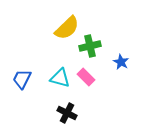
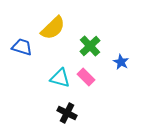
yellow semicircle: moved 14 px left
green cross: rotated 30 degrees counterclockwise
blue trapezoid: moved 32 px up; rotated 80 degrees clockwise
